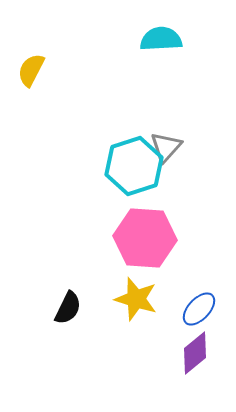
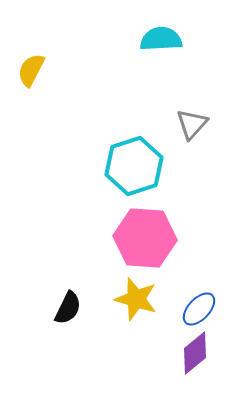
gray triangle: moved 26 px right, 23 px up
